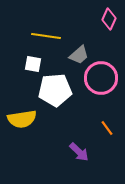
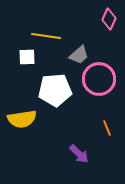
white square: moved 6 px left, 7 px up; rotated 12 degrees counterclockwise
pink circle: moved 2 px left, 1 px down
orange line: rotated 14 degrees clockwise
purple arrow: moved 2 px down
